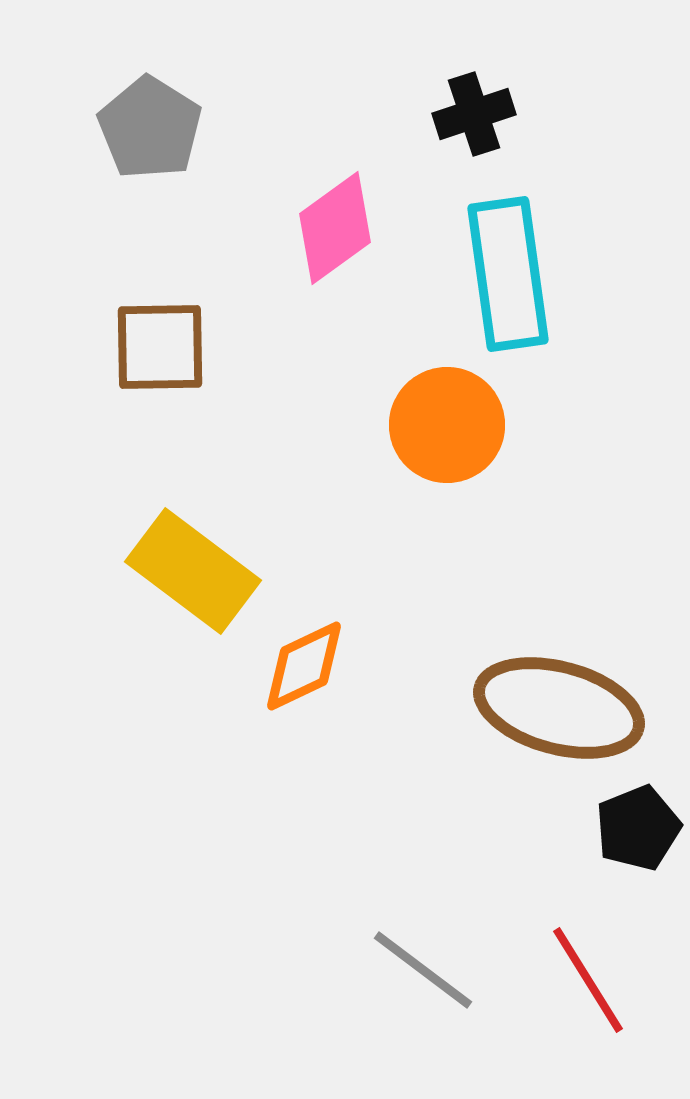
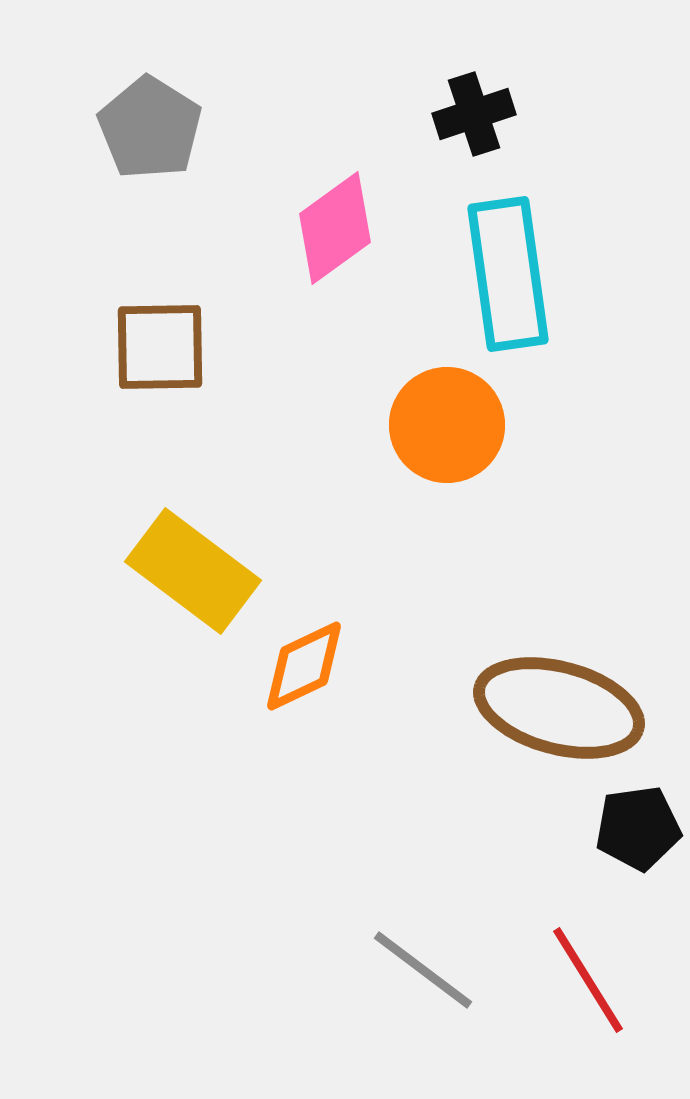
black pentagon: rotated 14 degrees clockwise
